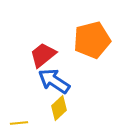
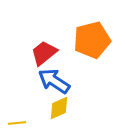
red trapezoid: moved 1 px right, 2 px up
yellow diamond: rotated 20 degrees clockwise
yellow line: moved 2 px left
